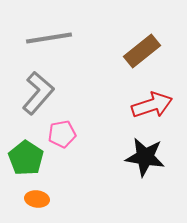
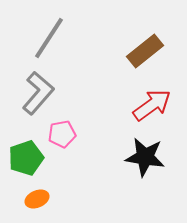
gray line: rotated 48 degrees counterclockwise
brown rectangle: moved 3 px right
red arrow: rotated 18 degrees counterclockwise
green pentagon: rotated 20 degrees clockwise
orange ellipse: rotated 30 degrees counterclockwise
